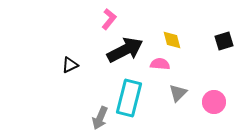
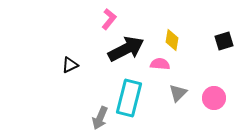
yellow diamond: rotated 25 degrees clockwise
black arrow: moved 1 px right, 1 px up
pink circle: moved 4 px up
